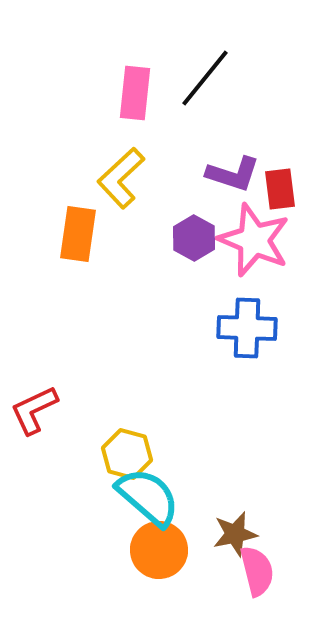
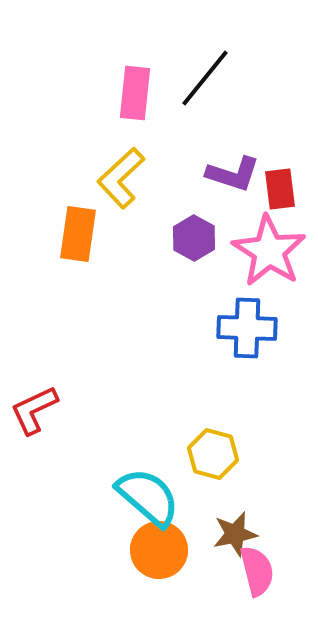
pink star: moved 15 px right, 11 px down; rotated 10 degrees clockwise
yellow hexagon: moved 86 px right
